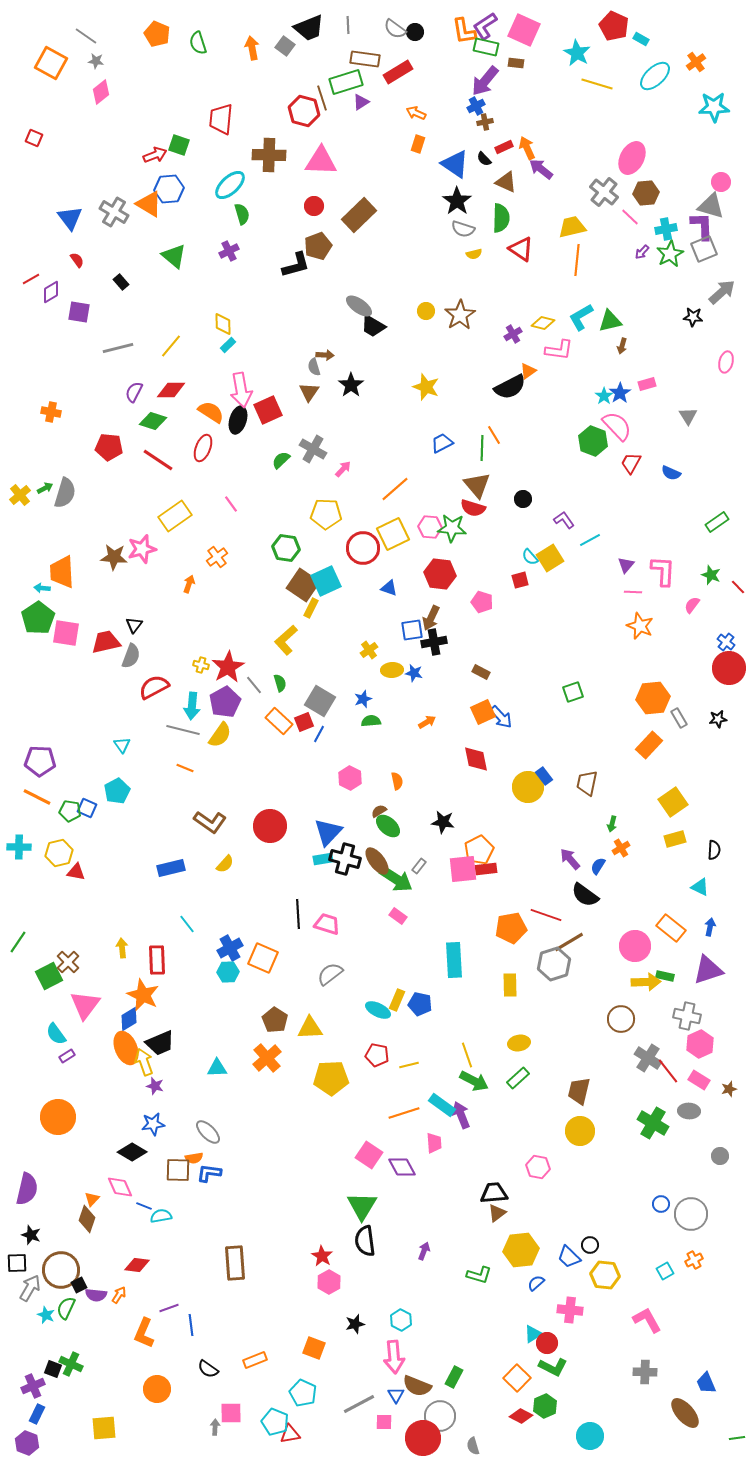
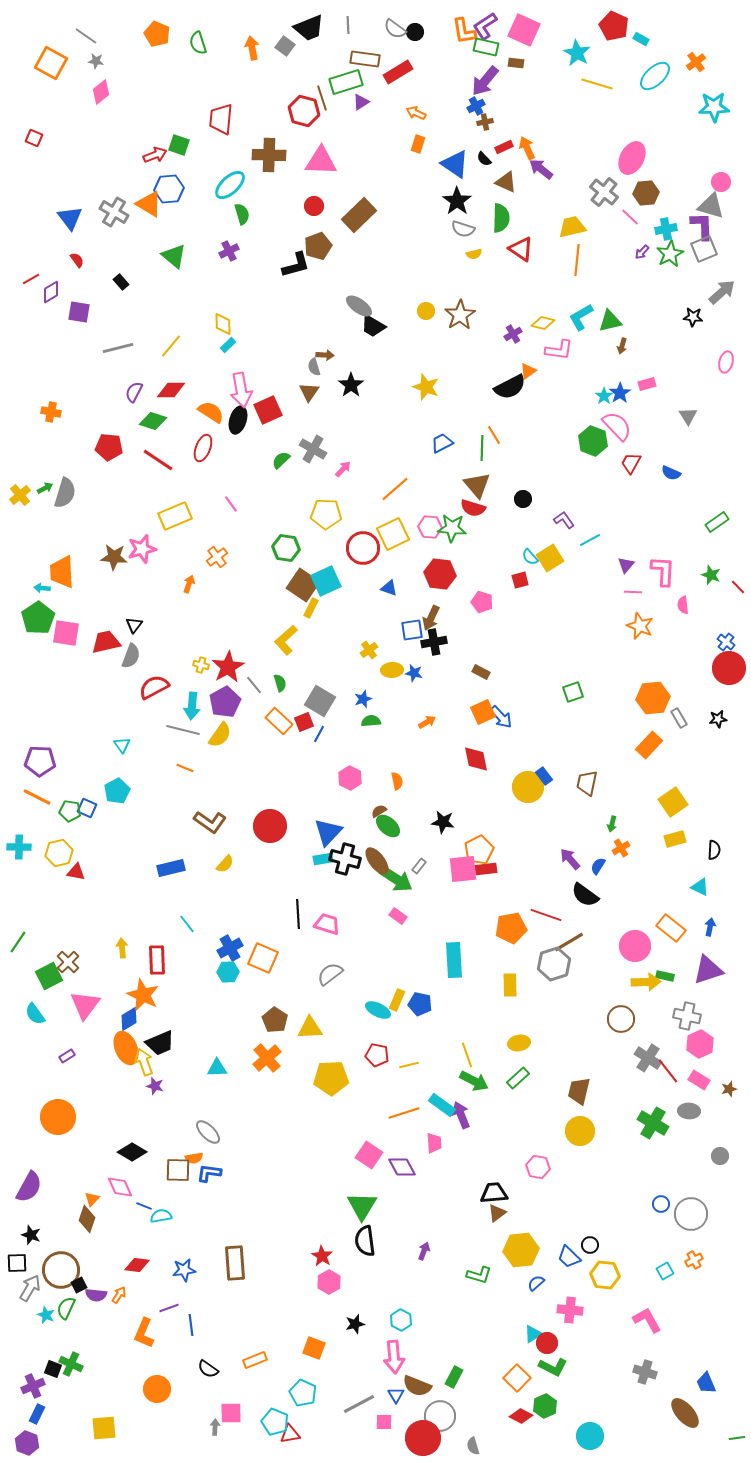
yellow rectangle at (175, 516): rotated 12 degrees clockwise
pink semicircle at (692, 605): moved 9 px left; rotated 42 degrees counterclockwise
cyan semicircle at (56, 1034): moved 21 px left, 20 px up
blue star at (153, 1124): moved 31 px right, 146 px down
purple semicircle at (27, 1189): moved 2 px right, 2 px up; rotated 16 degrees clockwise
gray cross at (645, 1372): rotated 15 degrees clockwise
